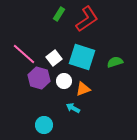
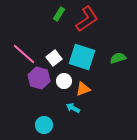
green semicircle: moved 3 px right, 4 px up
